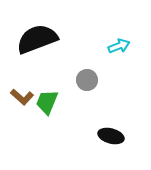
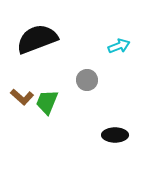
black ellipse: moved 4 px right, 1 px up; rotated 15 degrees counterclockwise
